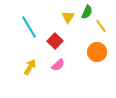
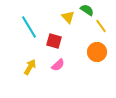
green semicircle: moved 2 px up; rotated 80 degrees counterclockwise
yellow triangle: rotated 16 degrees counterclockwise
red square: moved 1 px left; rotated 28 degrees counterclockwise
